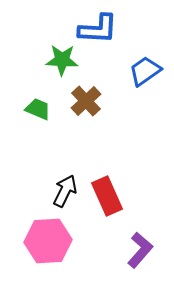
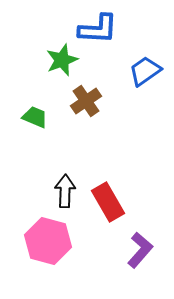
green star: rotated 24 degrees counterclockwise
brown cross: rotated 8 degrees clockwise
green trapezoid: moved 3 px left, 8 px down
black arrow: rotated 24 degrees counterclockwise
red rectangle: moved 1 px right, 6 px down; rotated 6 degrees counterclockwise
pink hexagon: rotated 18 degrees clockwise
